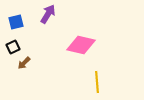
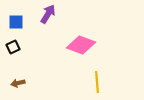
blue square: rotated 14 degrees clockwise
pink diamond: rotated 8 degrees clockwise
brown arrow: moved 6 px left, 20 px down; rotated 32 degrees clockwise
